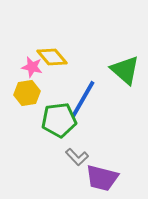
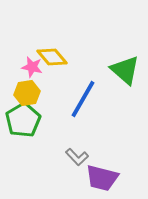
green pentagon: moved 36 px left; rotated 24 degrees counterclockwise
